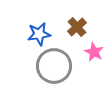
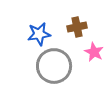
brown cross: rotated 30 degrees clockwise
